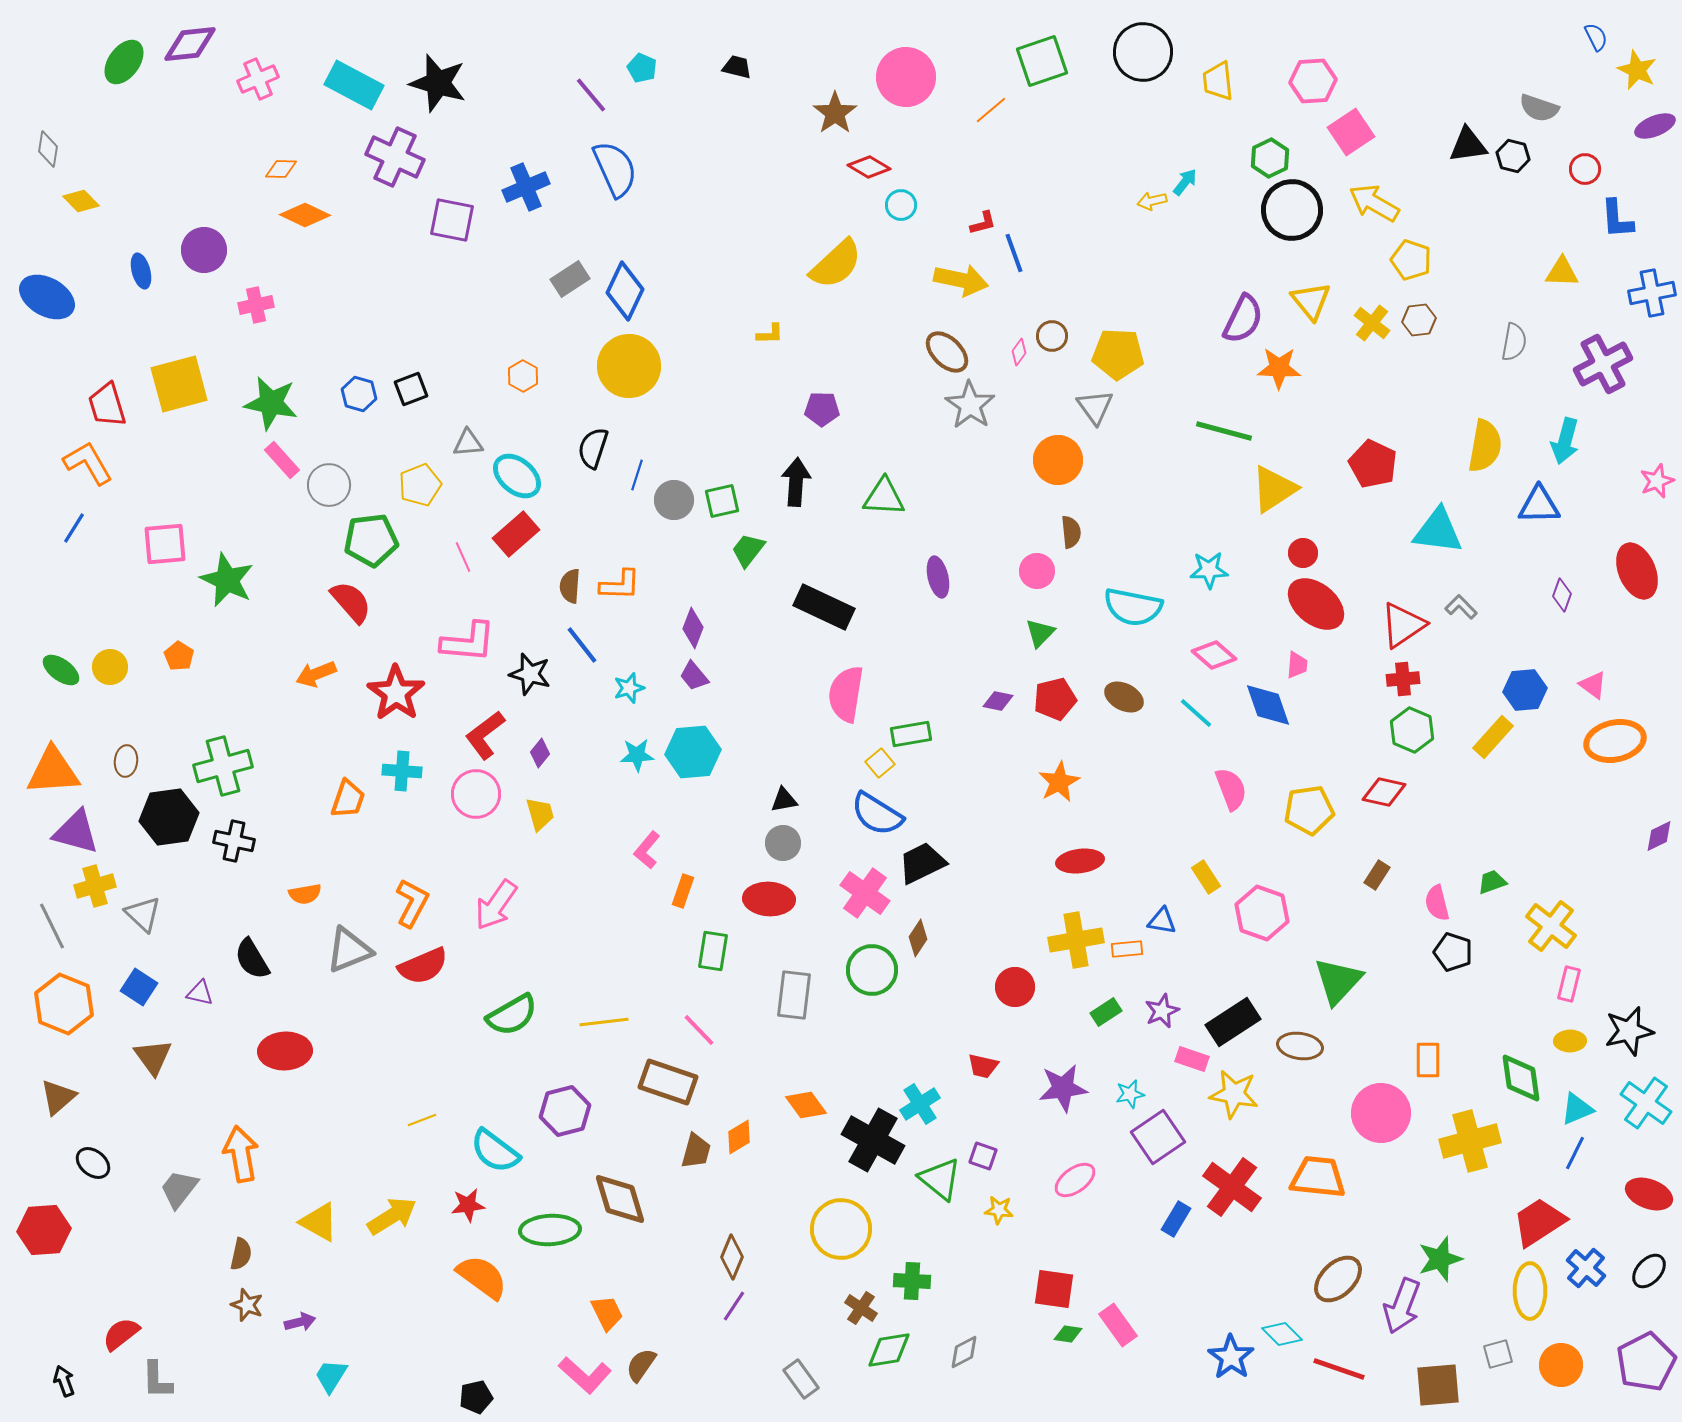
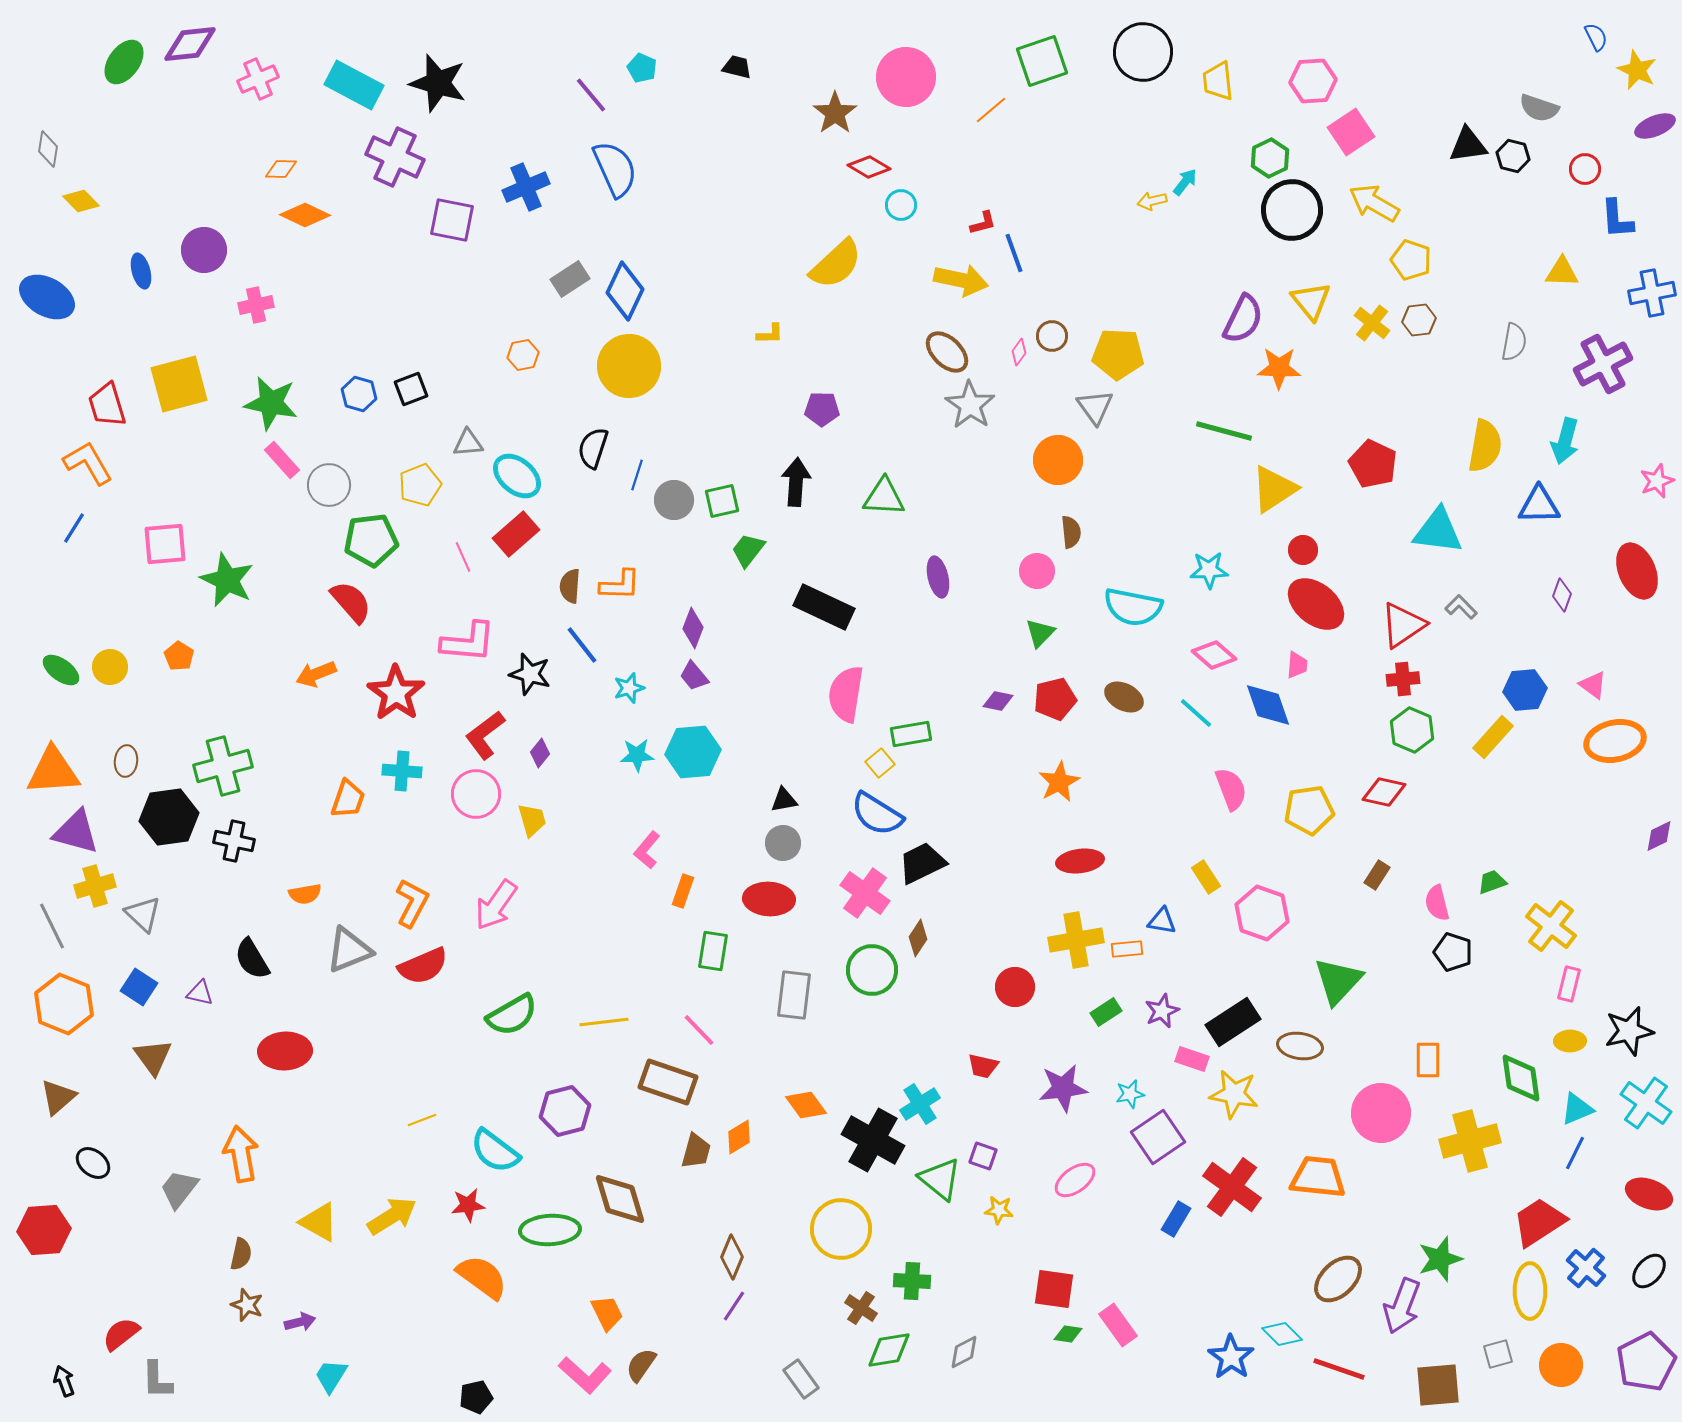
orange hexagon at (523, 376): moved 21 px up; rotated 20 degrees clockwise
red circle at (1303, 553): moved 3 px up
yellow trapezoid at (540, 814): moved 8 px left, 6 px down
